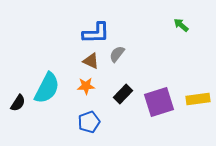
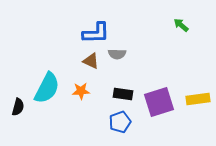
gray semicircle: rotated 126 degrees counterclockwise
orange star: moved 5 px left, 5 px down
black rectangle: rotated 54 degrees clockwise
black semicircle: moved 4 px down; rotated 18 degrees counterclockwise
blue pentagon: moved 31 px right
